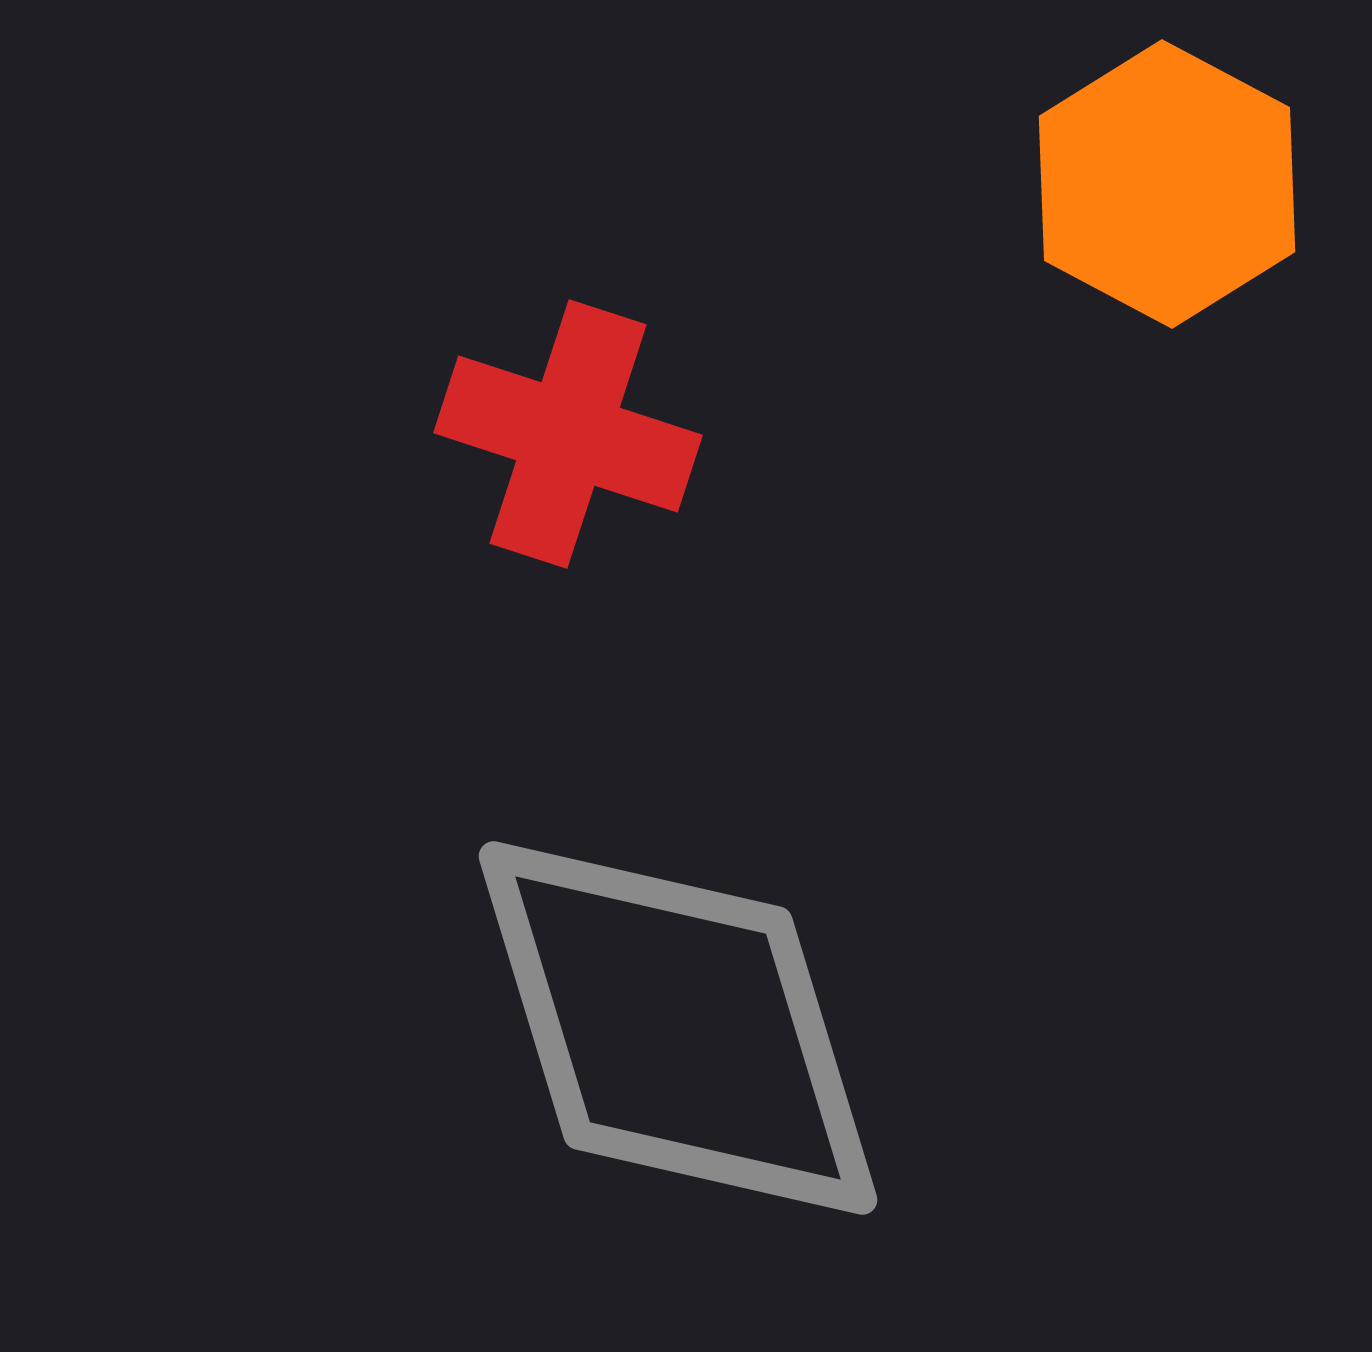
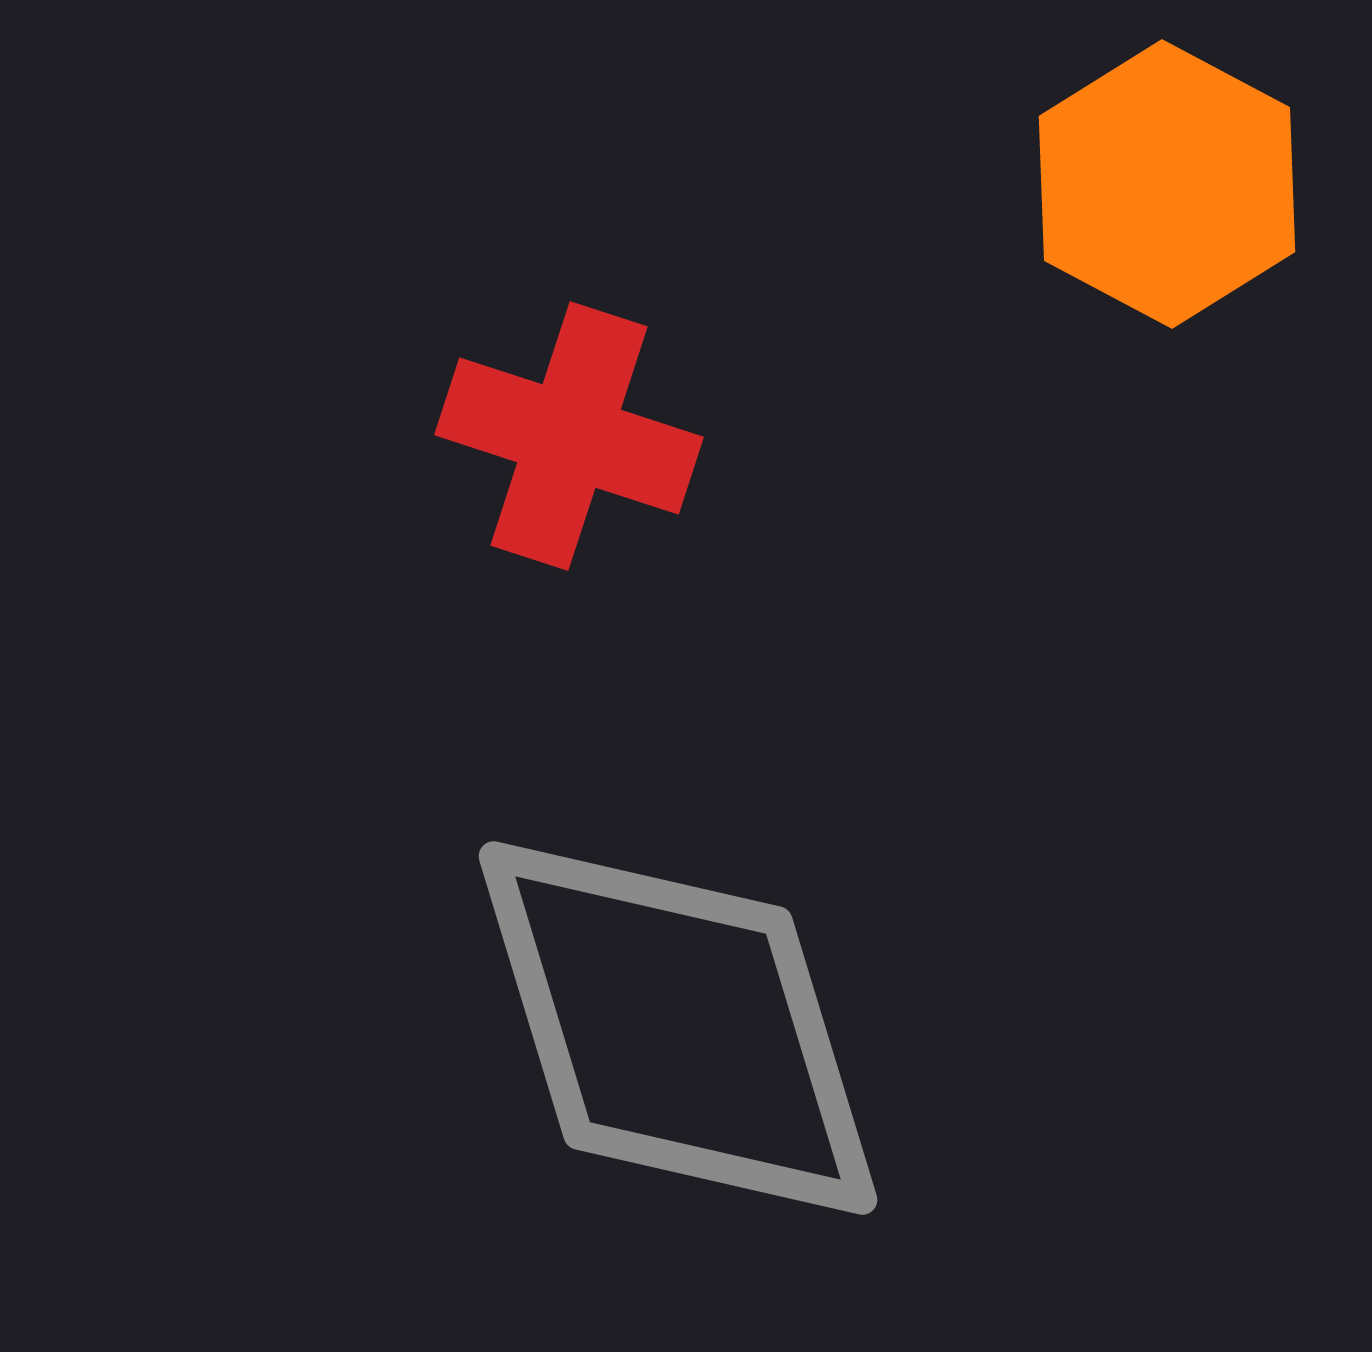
red cross: moved 1 px right, 2 px down
